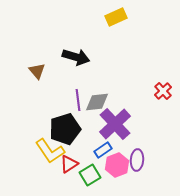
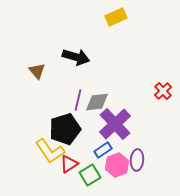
purple line: rotated 20 degrees clockwise
